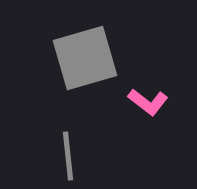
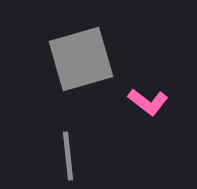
gray square: moved 4 px left, 1 px down
